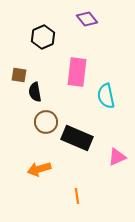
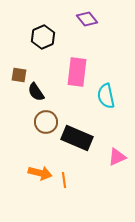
black semicircle: moved 1 px right; rotated 24 degrees counterclockwise
orange arrow: moved 1 px right, 4 px down; rotated 150 degrees counterclockwise
orange line: moved 13 px left, 16 px up
